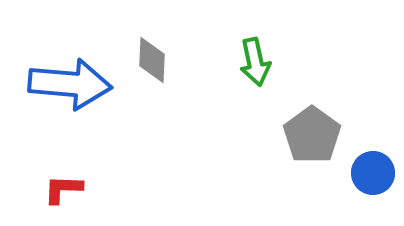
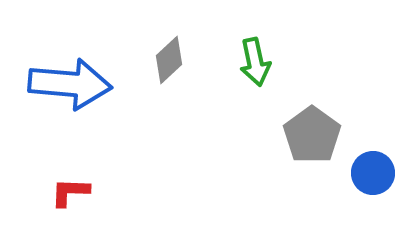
gray diamond: moved 17 px right; rotated 45 degrees clockwise
red L-shape: moved 7 px right, 3 px down
